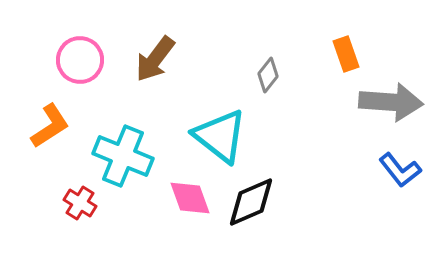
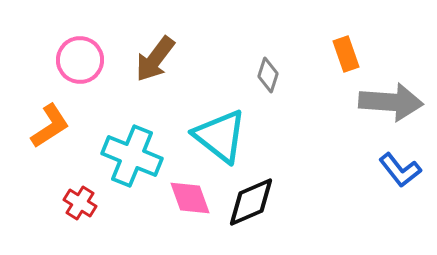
gray diamond: rotated 20 degrees counterclockwise
cyan cross: moved 9 px right
